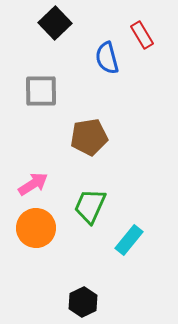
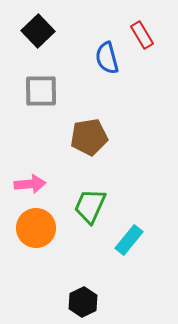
black square: moved 17 px left, 8 px down
pink arrow: moved 3 px left; rotated 28 degrees clockwise
